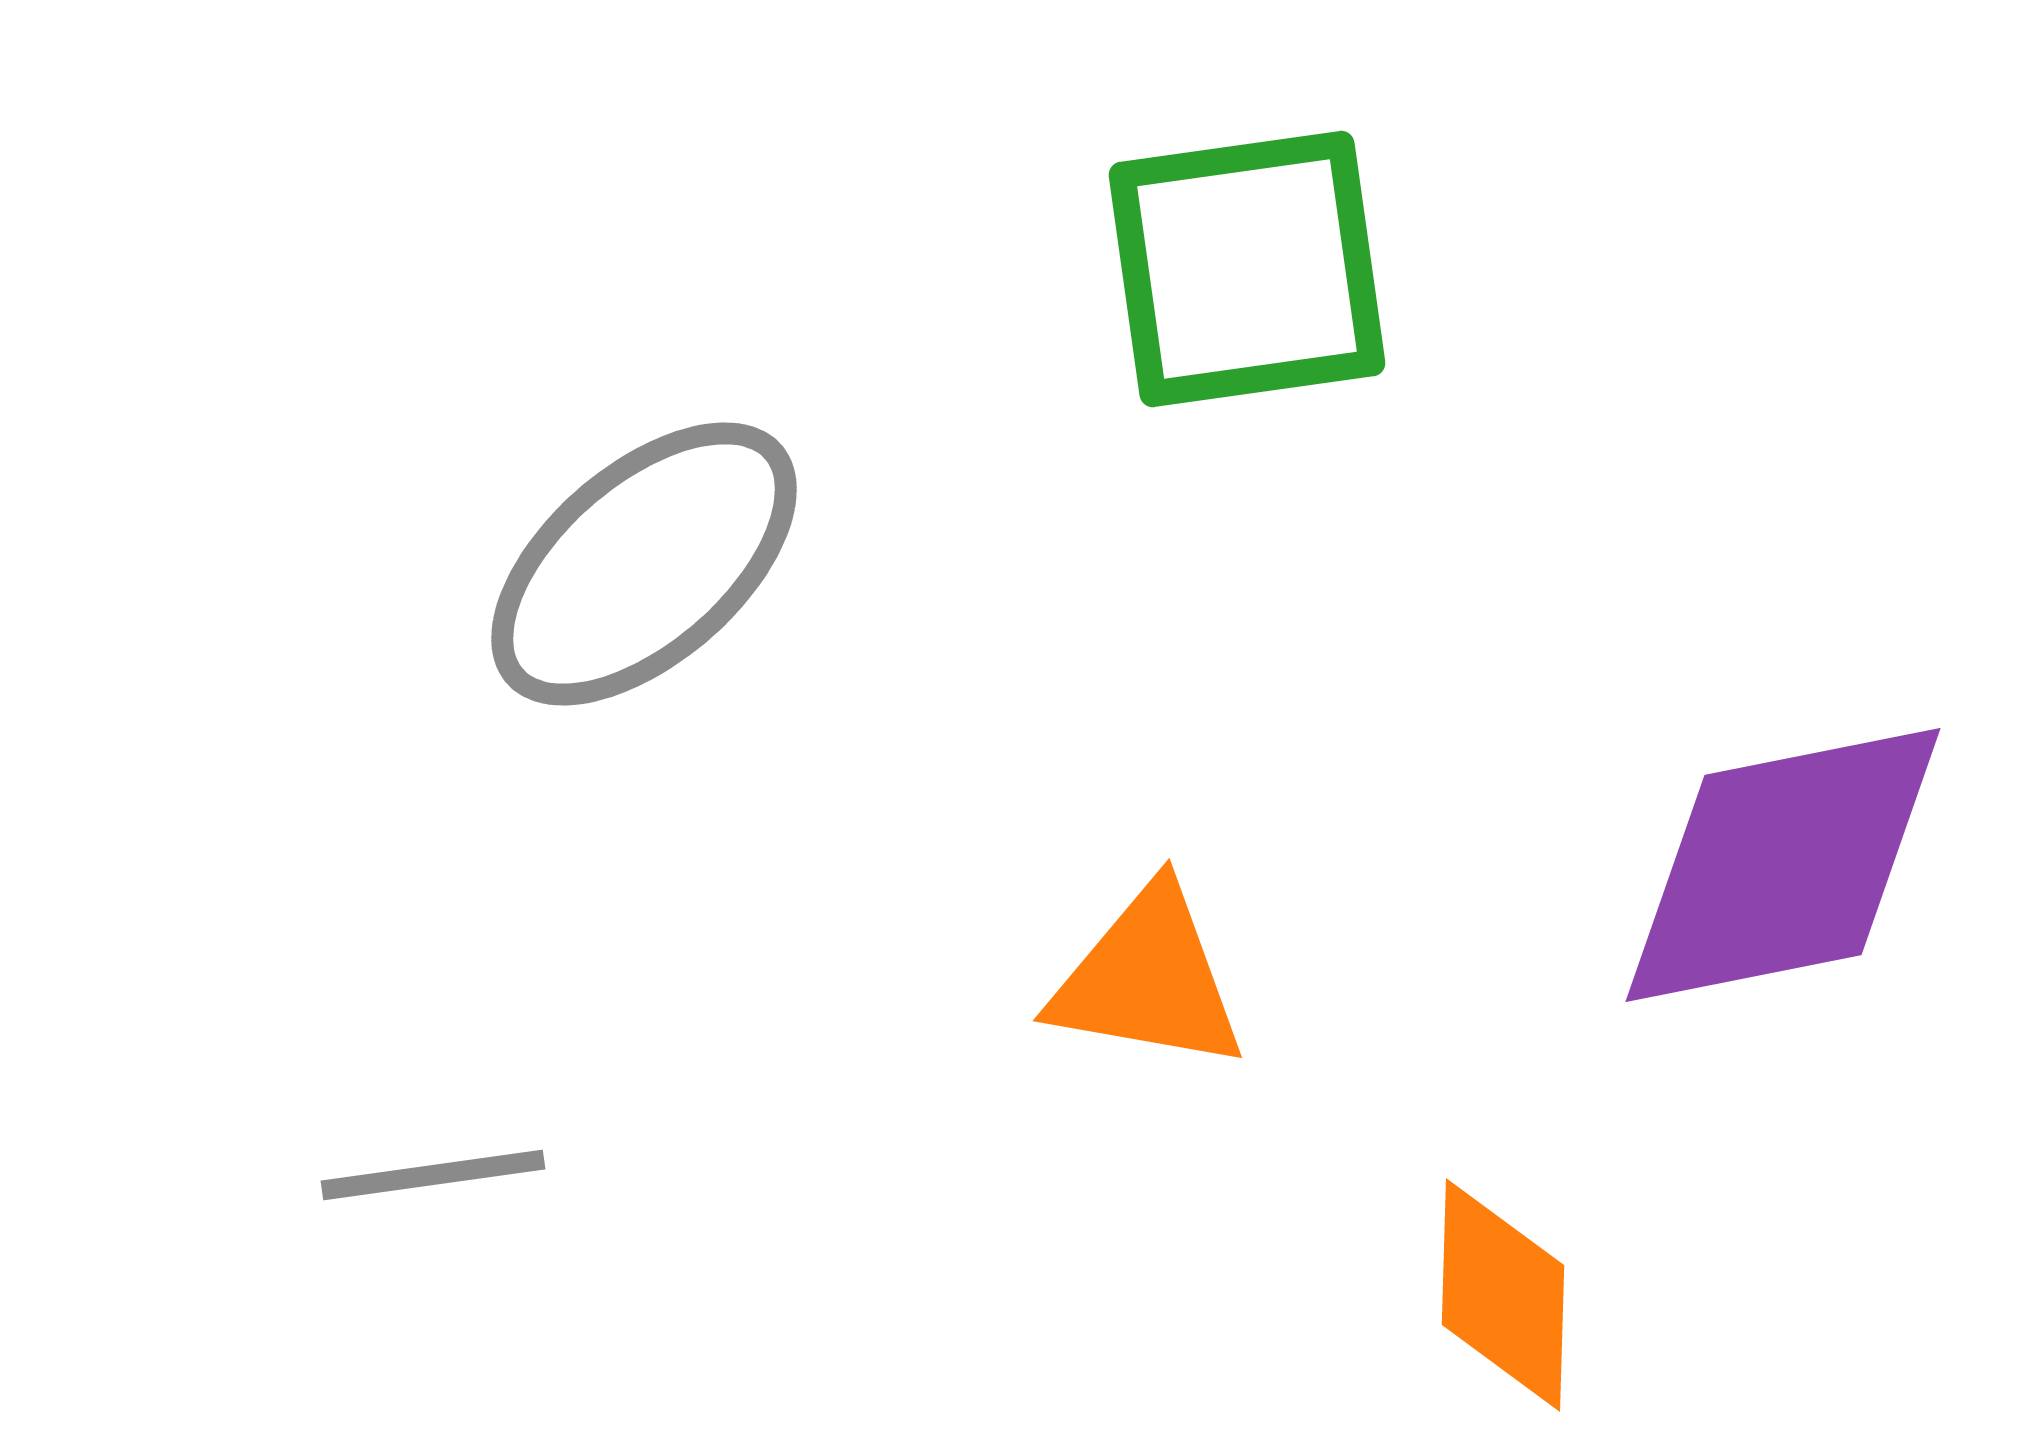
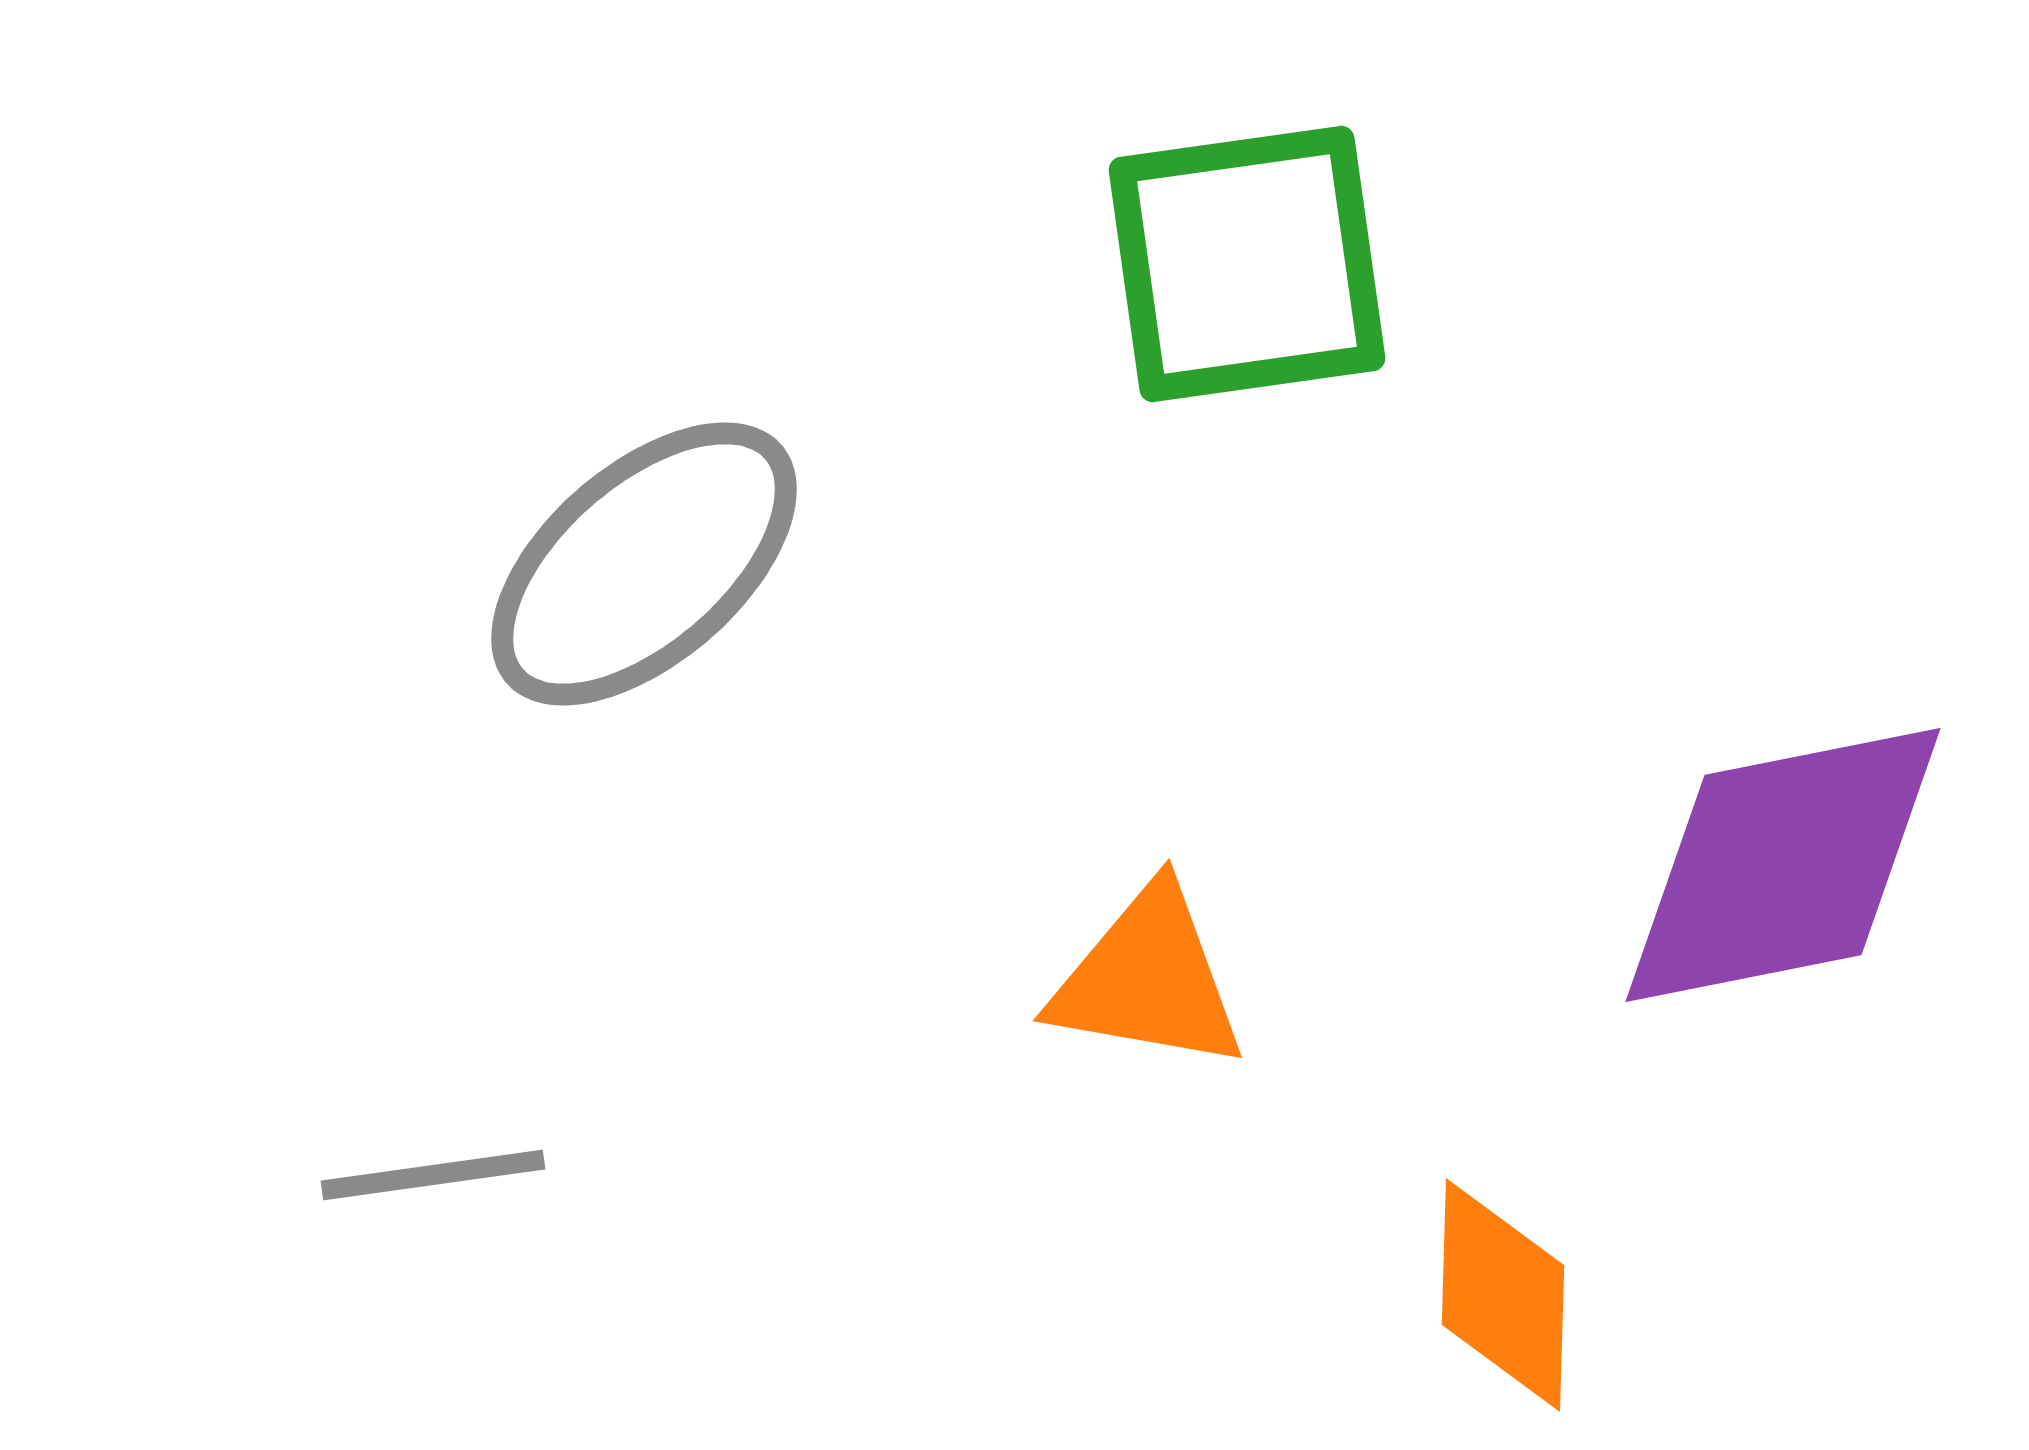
green square: moved 5 px up
